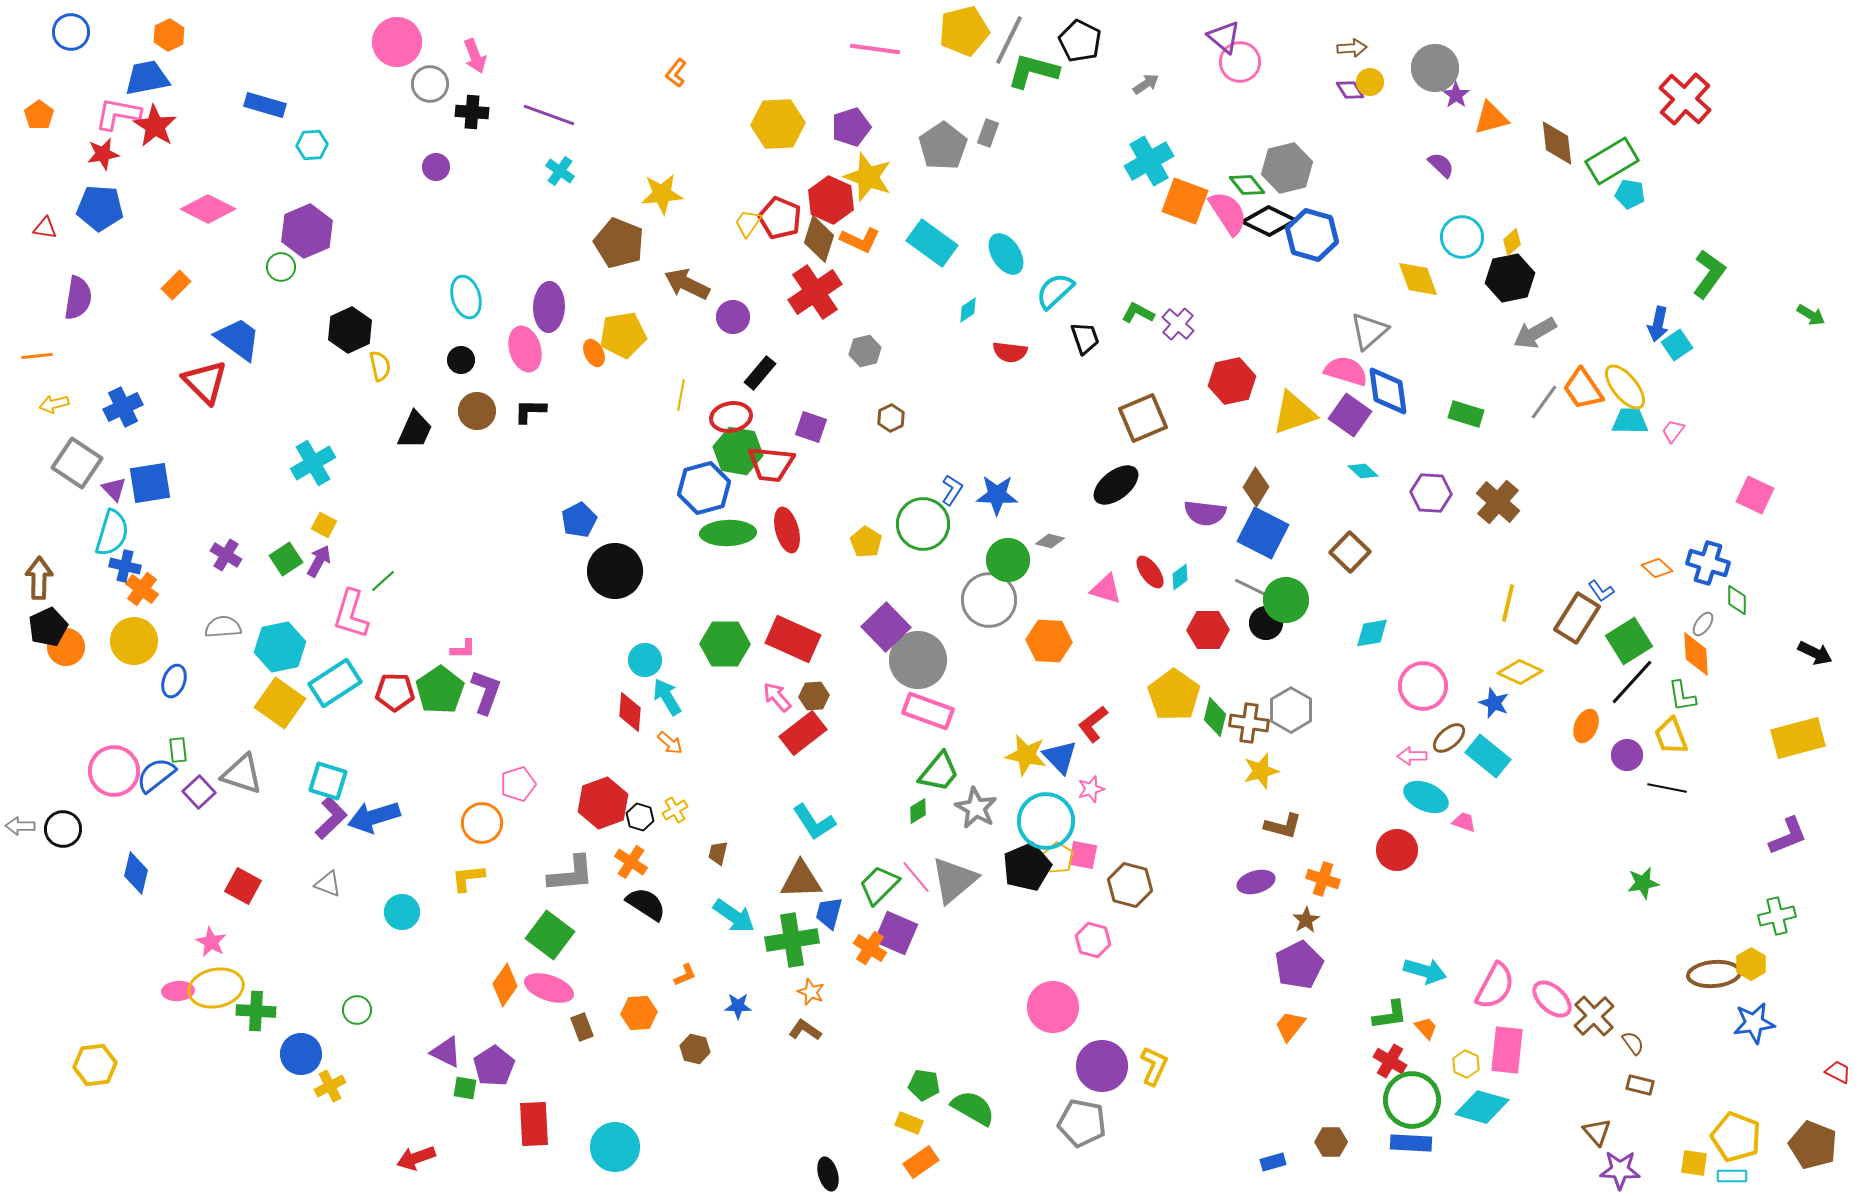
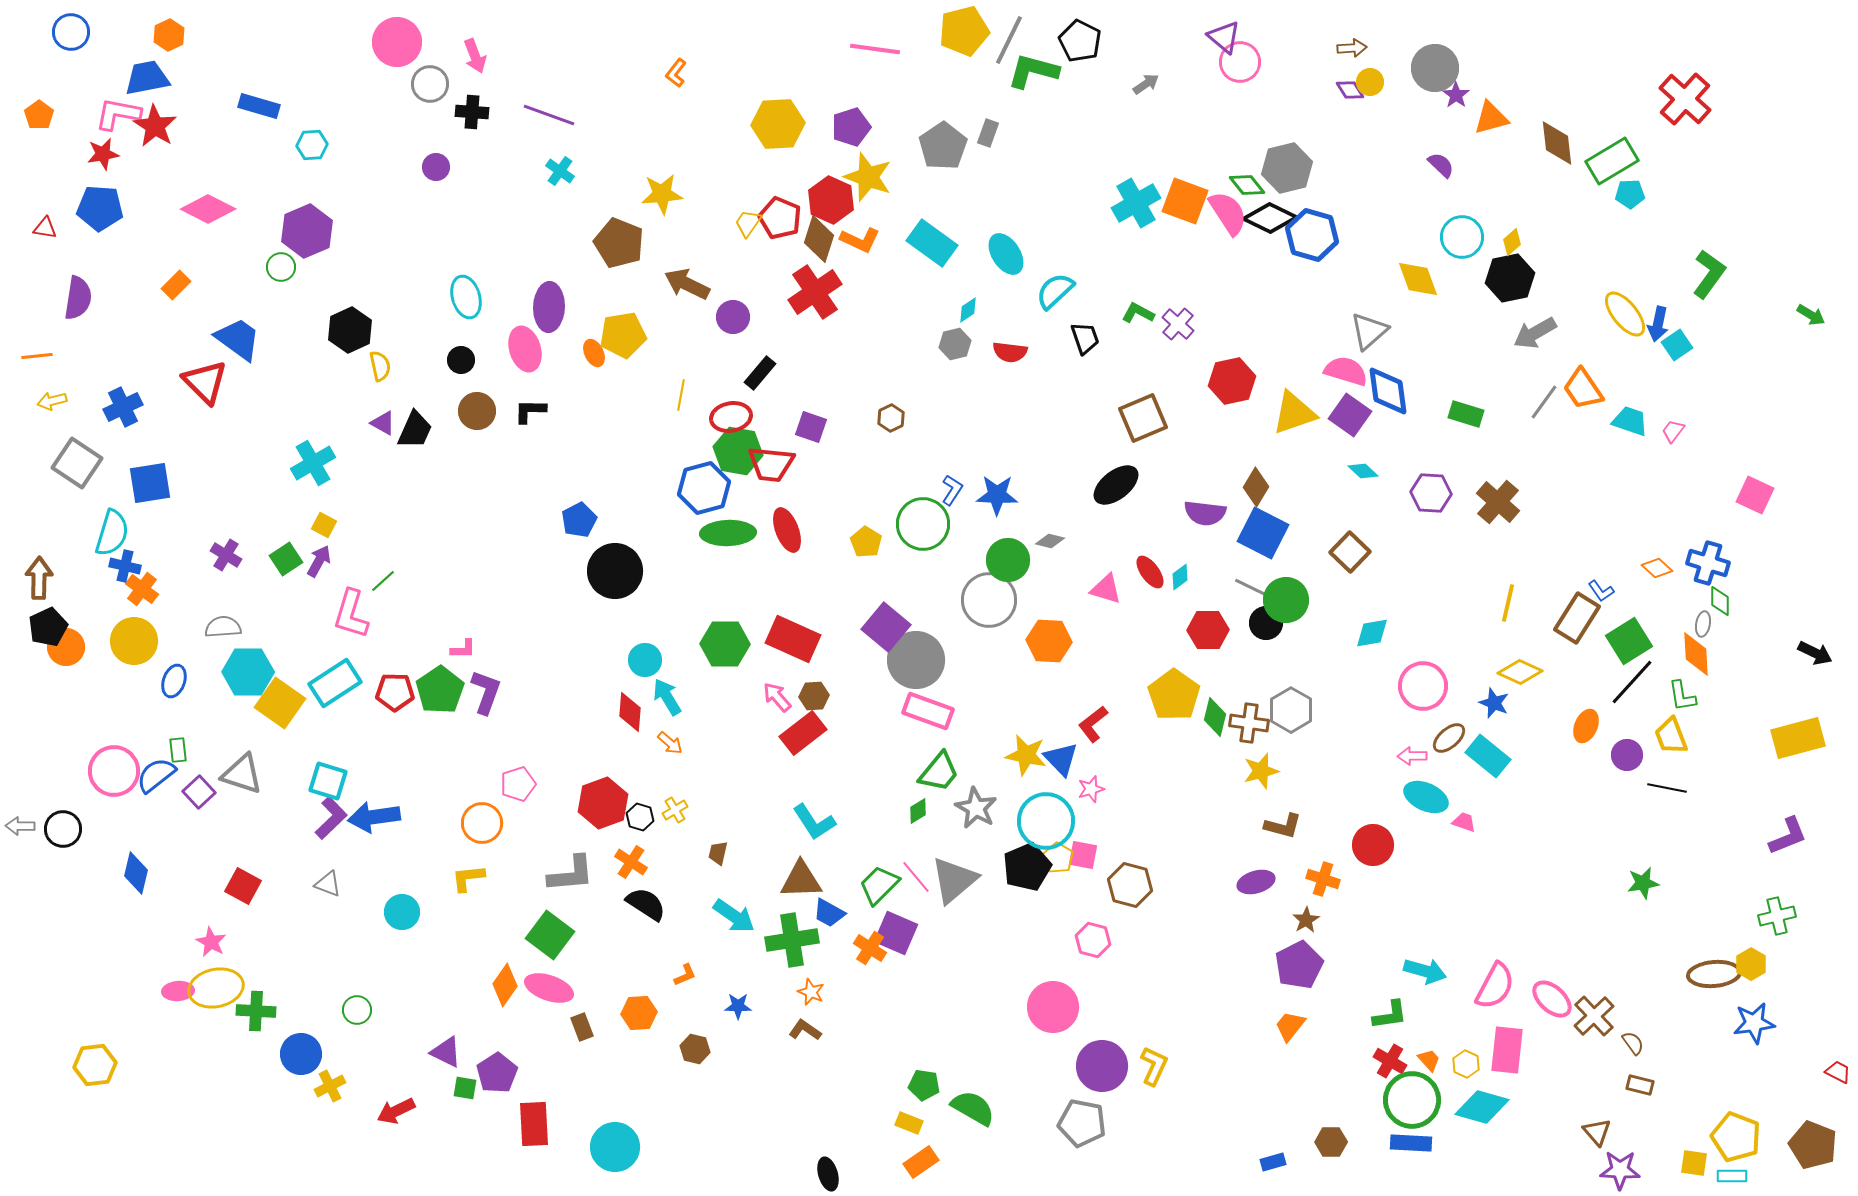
blue rectangle at (265, 105): moved 6 px left, 1 px down
cyan cross at (1149, 161): moved 13 px left, 42 px down
cyan pentagon at (1630, 194): rotated 12 degrees counterclockwise
black diamond at (1269, 221): moved 1 px right, 3 px up
gray hexagon at (865, 351): moved 90 px right, 7 px up
yellow ellipse at (1625, 387): moved 73 px up
yellow arrow at (54, 404): moved 2 px left, 3 px up
cyan trapezoid at (1630, 421): rotated 18 degrees clockwise
purple triangle at (114, 489): moved 269 px right, 66 px up; rotated 16 degrees counterclockwise
red ellipse at (787, 530): rotated 6 degrees counterclockwise
green diamond at (1737, 600): moved 17 px left, 1 px down
gray ellipse at (1703, 624): rotated 25 degrees counterclockwise
purple square at (886, 627): rotated 6 degrees counterclockwise
cyan hexagon at (280, 647): moved 32 px left, 25 px down; rotated 12 degrees clockwise
gray circle at (918, 660): moved 2 px left
blue triangle at (1060, 757): moved 1 px right, 2 px down
blue arrow at (374, 817): rotated 9 degrees clockwise
red circle at (1397, 850): moved 24 px left, 5 px up
blue trapezoid at (829, 913): rotated 76 degrees counterclockwise
orange trapezoid at (1426, 1028): moved 3 px right, 32 px down
purple pentagon at (494, 1066): moved 3 px right, 7 px down
red arrow at (416, 1158): moved 20 px left, 47 px up; rotated 6 degrees counterclockwise
